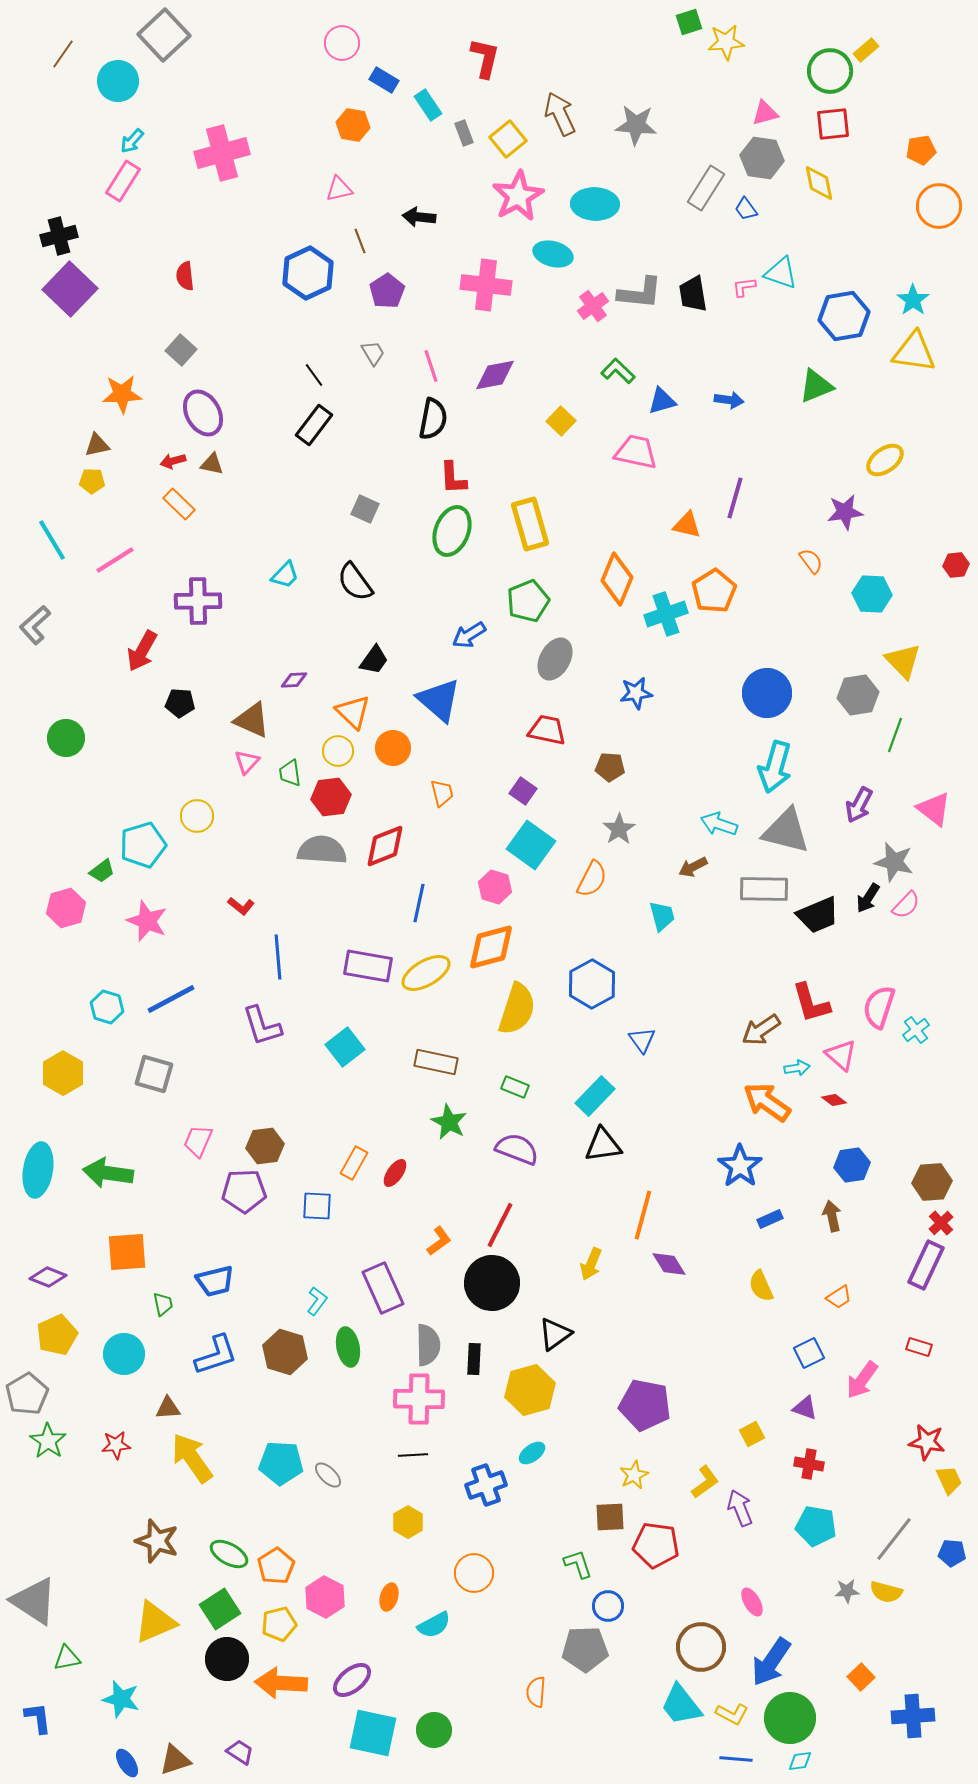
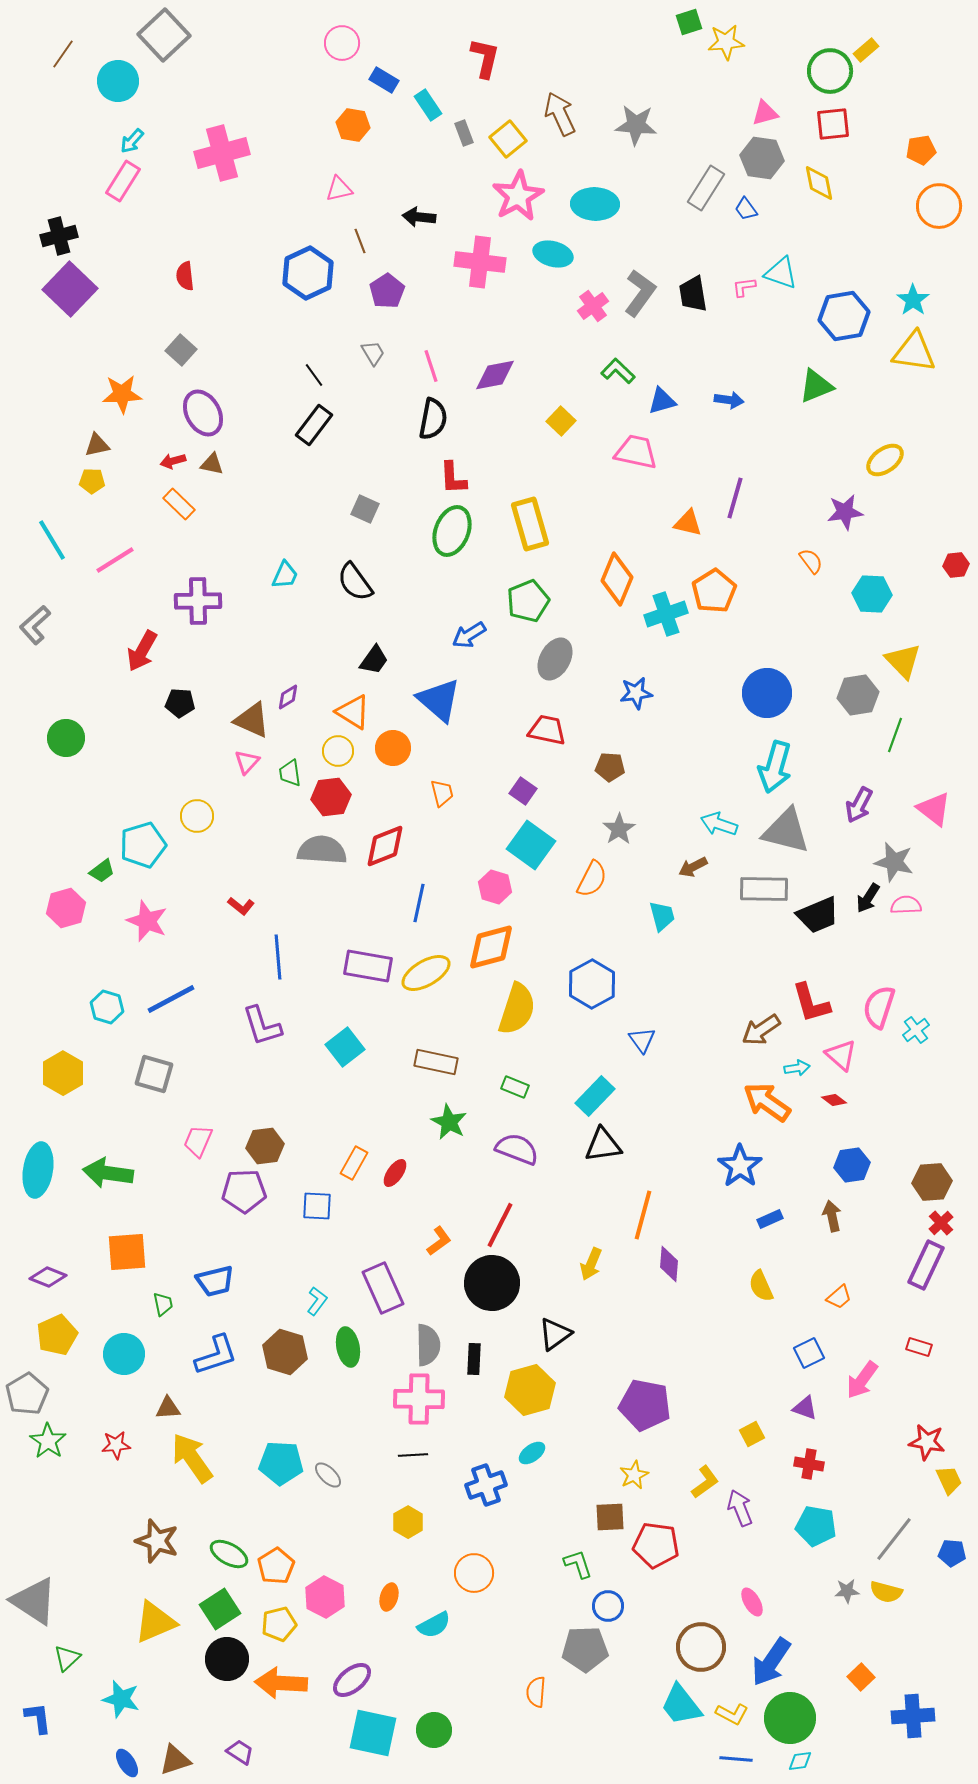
pink cross at (486, 285): moved 6 px left, 23 px up
gray L-shape at (640, 293): rotated 60 degrees counterclockwise
orange triangle at (687, 525): moved 1 px right, 2 px up
cyan trapezoid at (285, 575): rotated 20 degrees counterclockwise
purple diamond at (294, 680): moved 6 px left, 17 px down; rotated 28 degrees counterclockwise
orange triangle at (353, 712): rotated 12 degrees counterclockwise
pink semicircle at (906, 905): rotated 136 degrees counterclockwise
purple diamond at (669, 1264): rotated 36 degrees clockwise
orange trapezoid at (839, 1297): rotated 8 degrees counterclockwise
green triangle at (67, 1658): rotated 32 degrees counterclockwise
